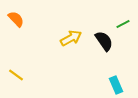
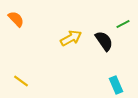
yellow line: moved 5 px right, 6 px down
